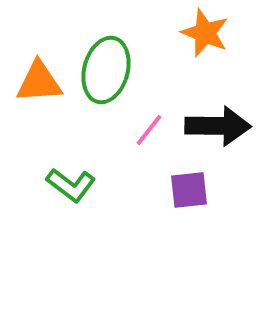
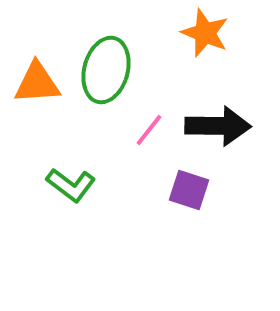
orange triangle: moved 2 px left, 1 px down
purple square: rotated 24 degrees clockwise
